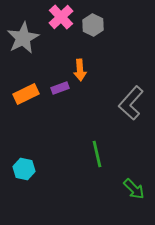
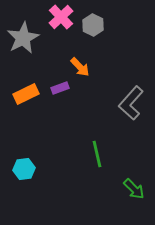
orange arrow: moved 3 px up; rotated 40 degrees counterclockwise
cyan hexagon: rotated 20 degrees counterclockwise
